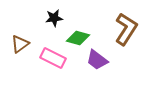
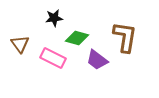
brown L-shape: moved 1 px left, 8 px down; rotated 24 degrees counterclockwise
green diamond: moved 1 px left
brown triangle: rotated 30 degrees counterclockwise
